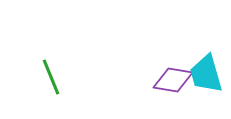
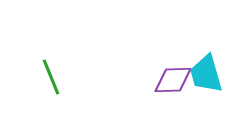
purple diamond: rotated 12 degrees counterclockwise
